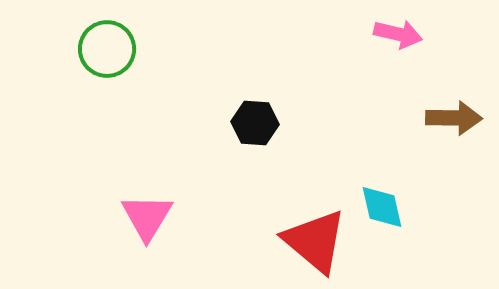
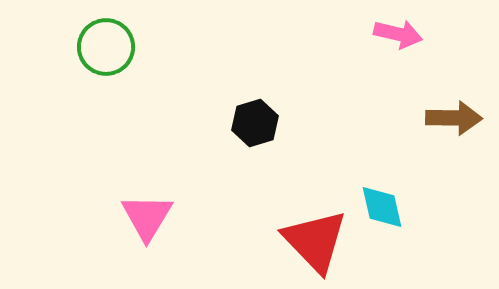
green circle: moved 1 px left, 2 px up
black hexagon: rotated 21 degrees counterclockwise
red triangle: rotated 6 degrees clockwise
